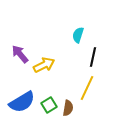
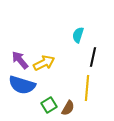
purple arrow: moved 6 px down
yellow arrow: moved 2 px up
yellow line: rotated 20 degrees counterclockwise
blue semicircle: moved 17 px up; rotated 48 degrees clockwise
brown semicircle: rotated 21 degrees clockwise
